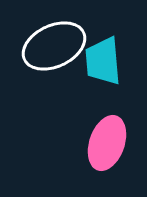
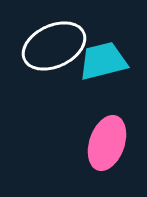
cyan trapezoid: rotated 81 degrees clockwise
